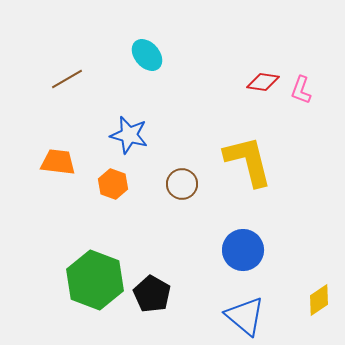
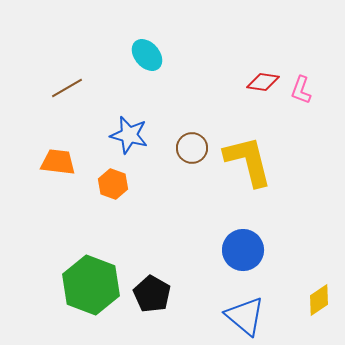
brown line: moved 9 px down
brown circle: moved 10 px right, 36 px up
green hexagon: moved 4 px left, 5 px down
